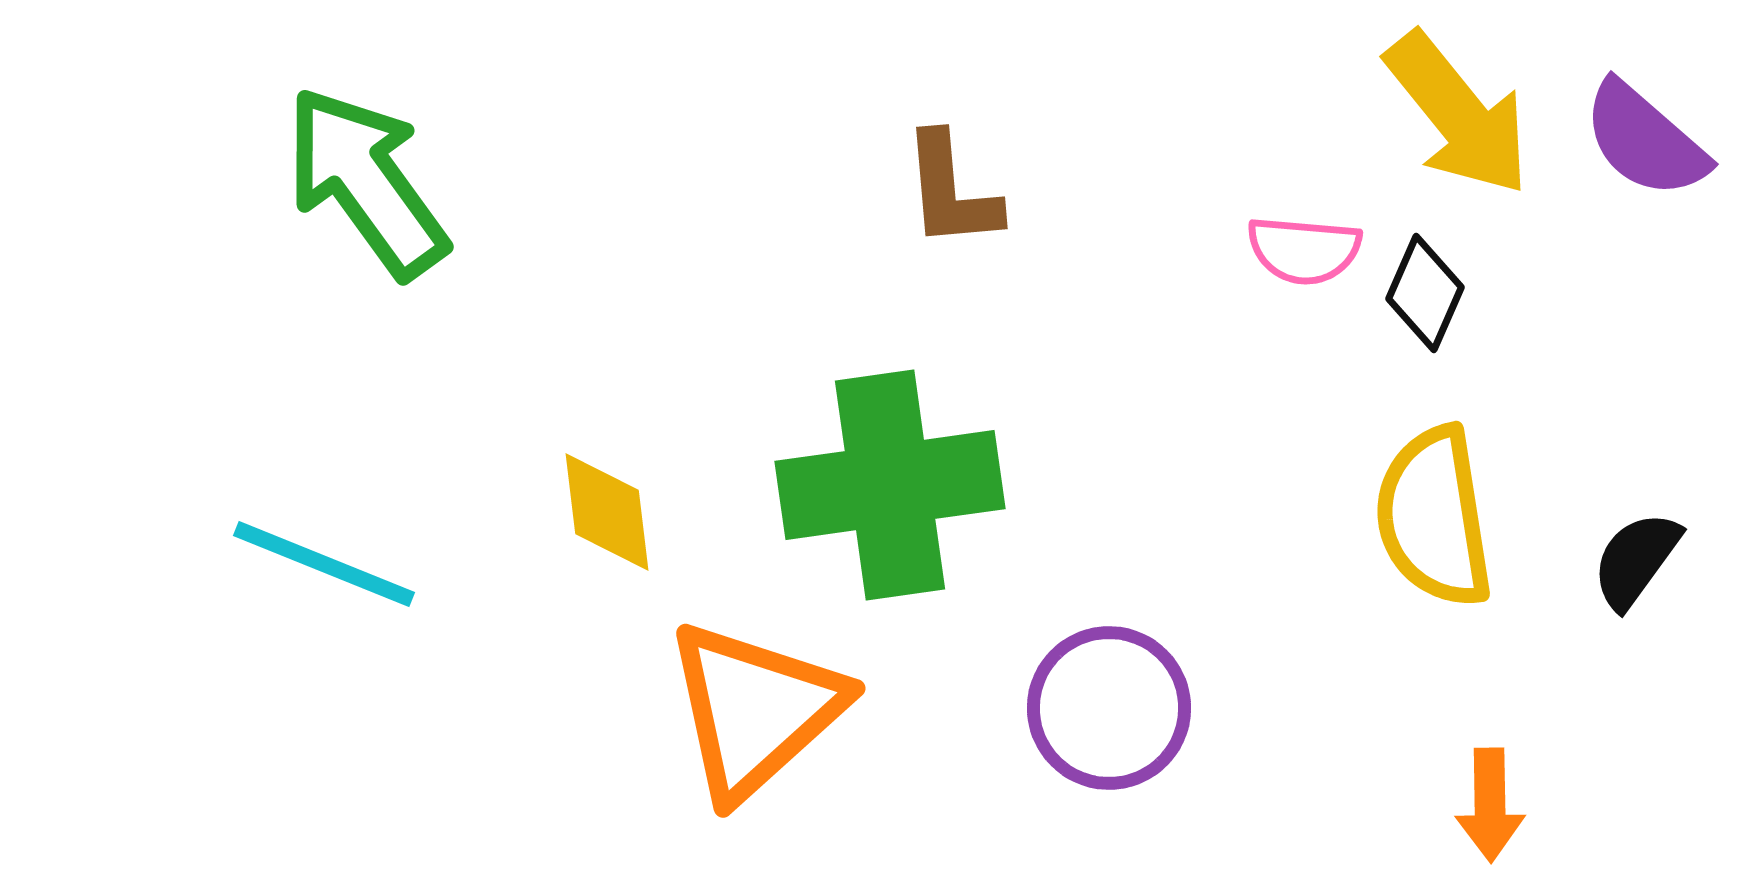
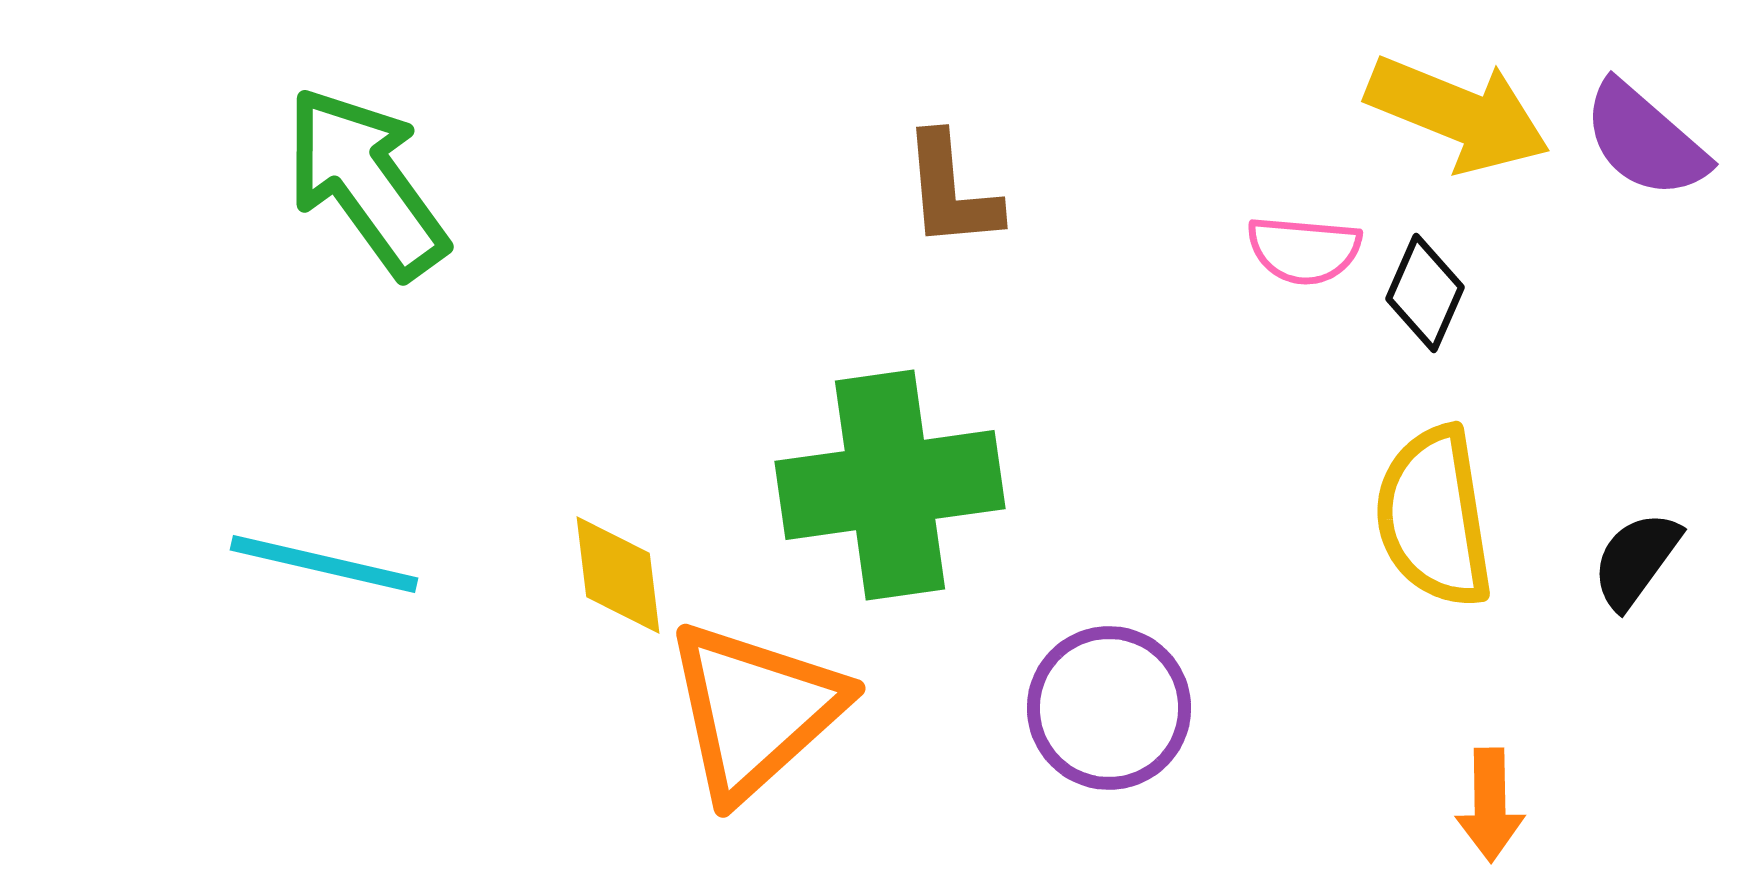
yellow arrow: rotated 29 degrees counterclockwise
yellow diamond: moved 11 px right, 63 px down
cyan line: rotated 9 degrees counterclockwise
